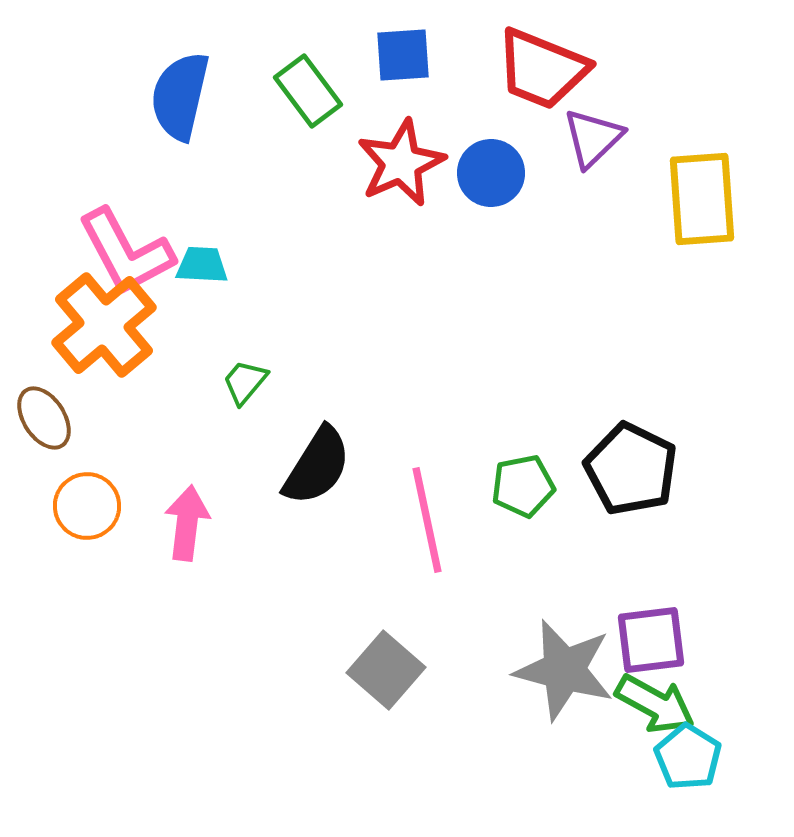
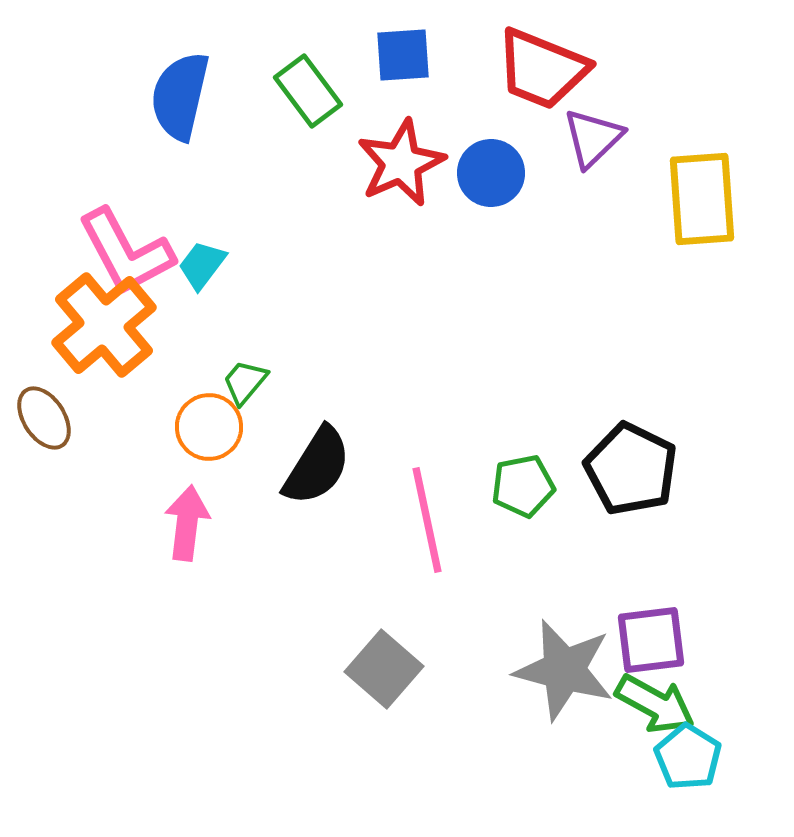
cyan trapezoid: rotated 56 degrees counterclockwise
orange circle: moved 122 px right, 79 px up
gray square: moved 2 px left, 1 px up
